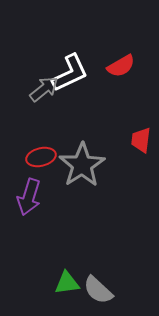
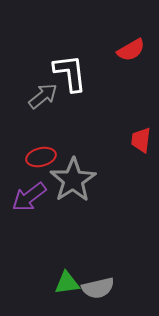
red semicircle: moved 10 px right, 16 px up
white L-shape: rotated 72 degrees counterclockwise
gray arrow: moved 1 px left, 7 px down
gray star: moved 9 px left, 15 px down
purple arrow: rotated 36 degrees clockwise
gray semicircle: moved 2 px up; rotated 56 degrees counterclockwise
